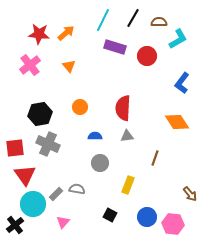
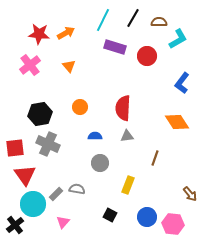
orange arrow: rotated 12 degrees clockwise
